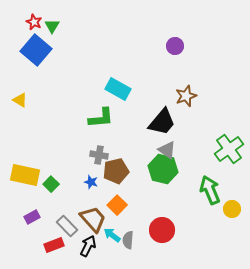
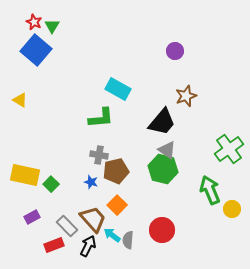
purple circle: moved 5 px down
